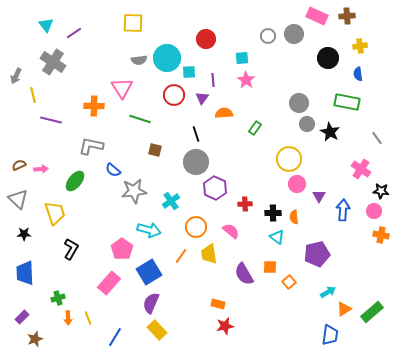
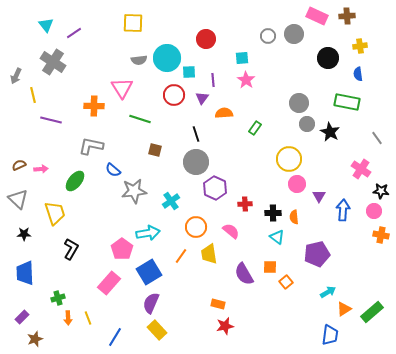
cyan arrow at (149, 230): moved 1 px left, 3 px down; rotated 25 degrees counterclockwise
orange square at (289, 282): moved 3 px left
